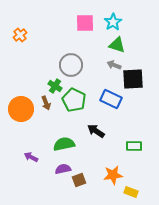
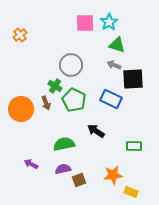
cyan star: moved 4 px left
purple arrow: moved 7 px down
